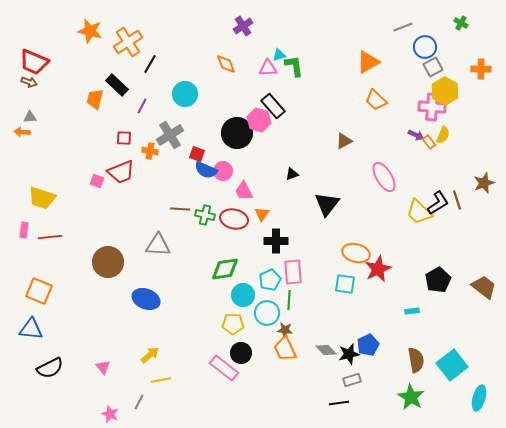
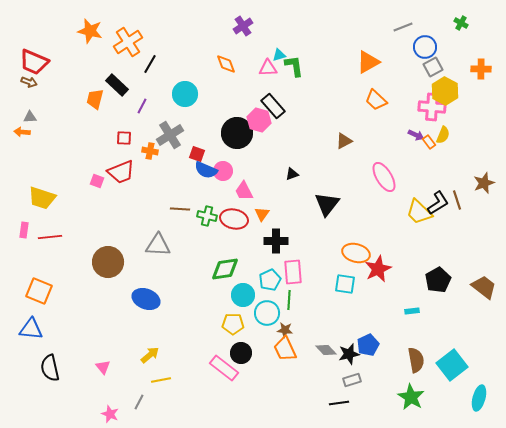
green cross at (205, 215): moved 2 px right, 1 px down
black semicircle at (50, 368): rotated 104 degrees clockwise
